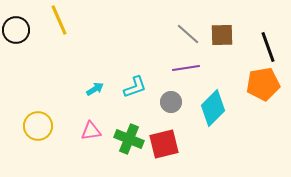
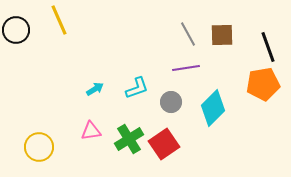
gray line: rotated 20 degrees clockwise
cyan L-shape: moved 2 px right, 1 px down
yellow circle: moved 1 px right, 21 px down
green cross: rotated 36 degrees clockwise
red square: rotated 20 degrees counterclockwise
